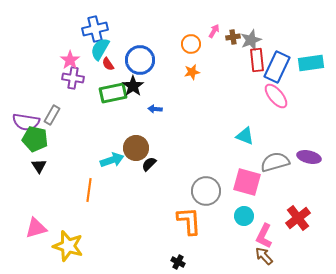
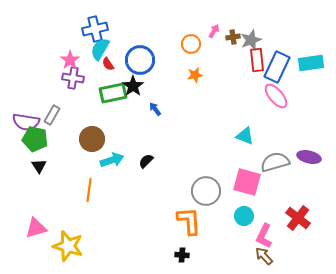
orange star: moved 3 px right, 3 px down
blue arrow: rotated 48 degrees clockwise
brown circle: moved 44 px left, 9 px up
black semicircle: moved 3 px left, 3 px up
red cross: rotated 15 degrees counterclockwise
black cross: moved 4 px right, 7 px up; rotated 24 degrees counterclockwise
